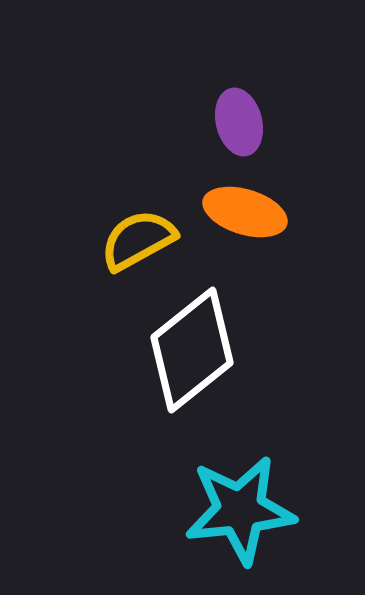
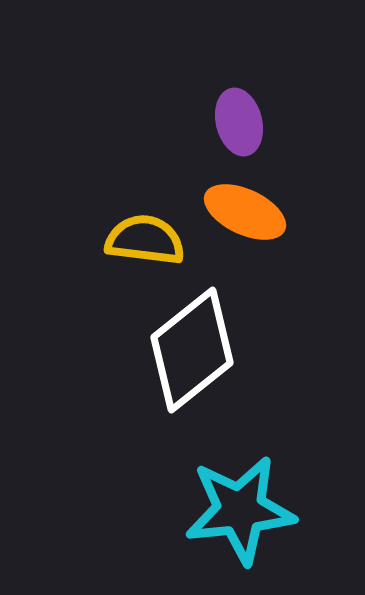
orange ellipse: rotated 8 degrees clockwise
yellow semicircle: moved 7 px right; rotated 36 degrees clockwise
